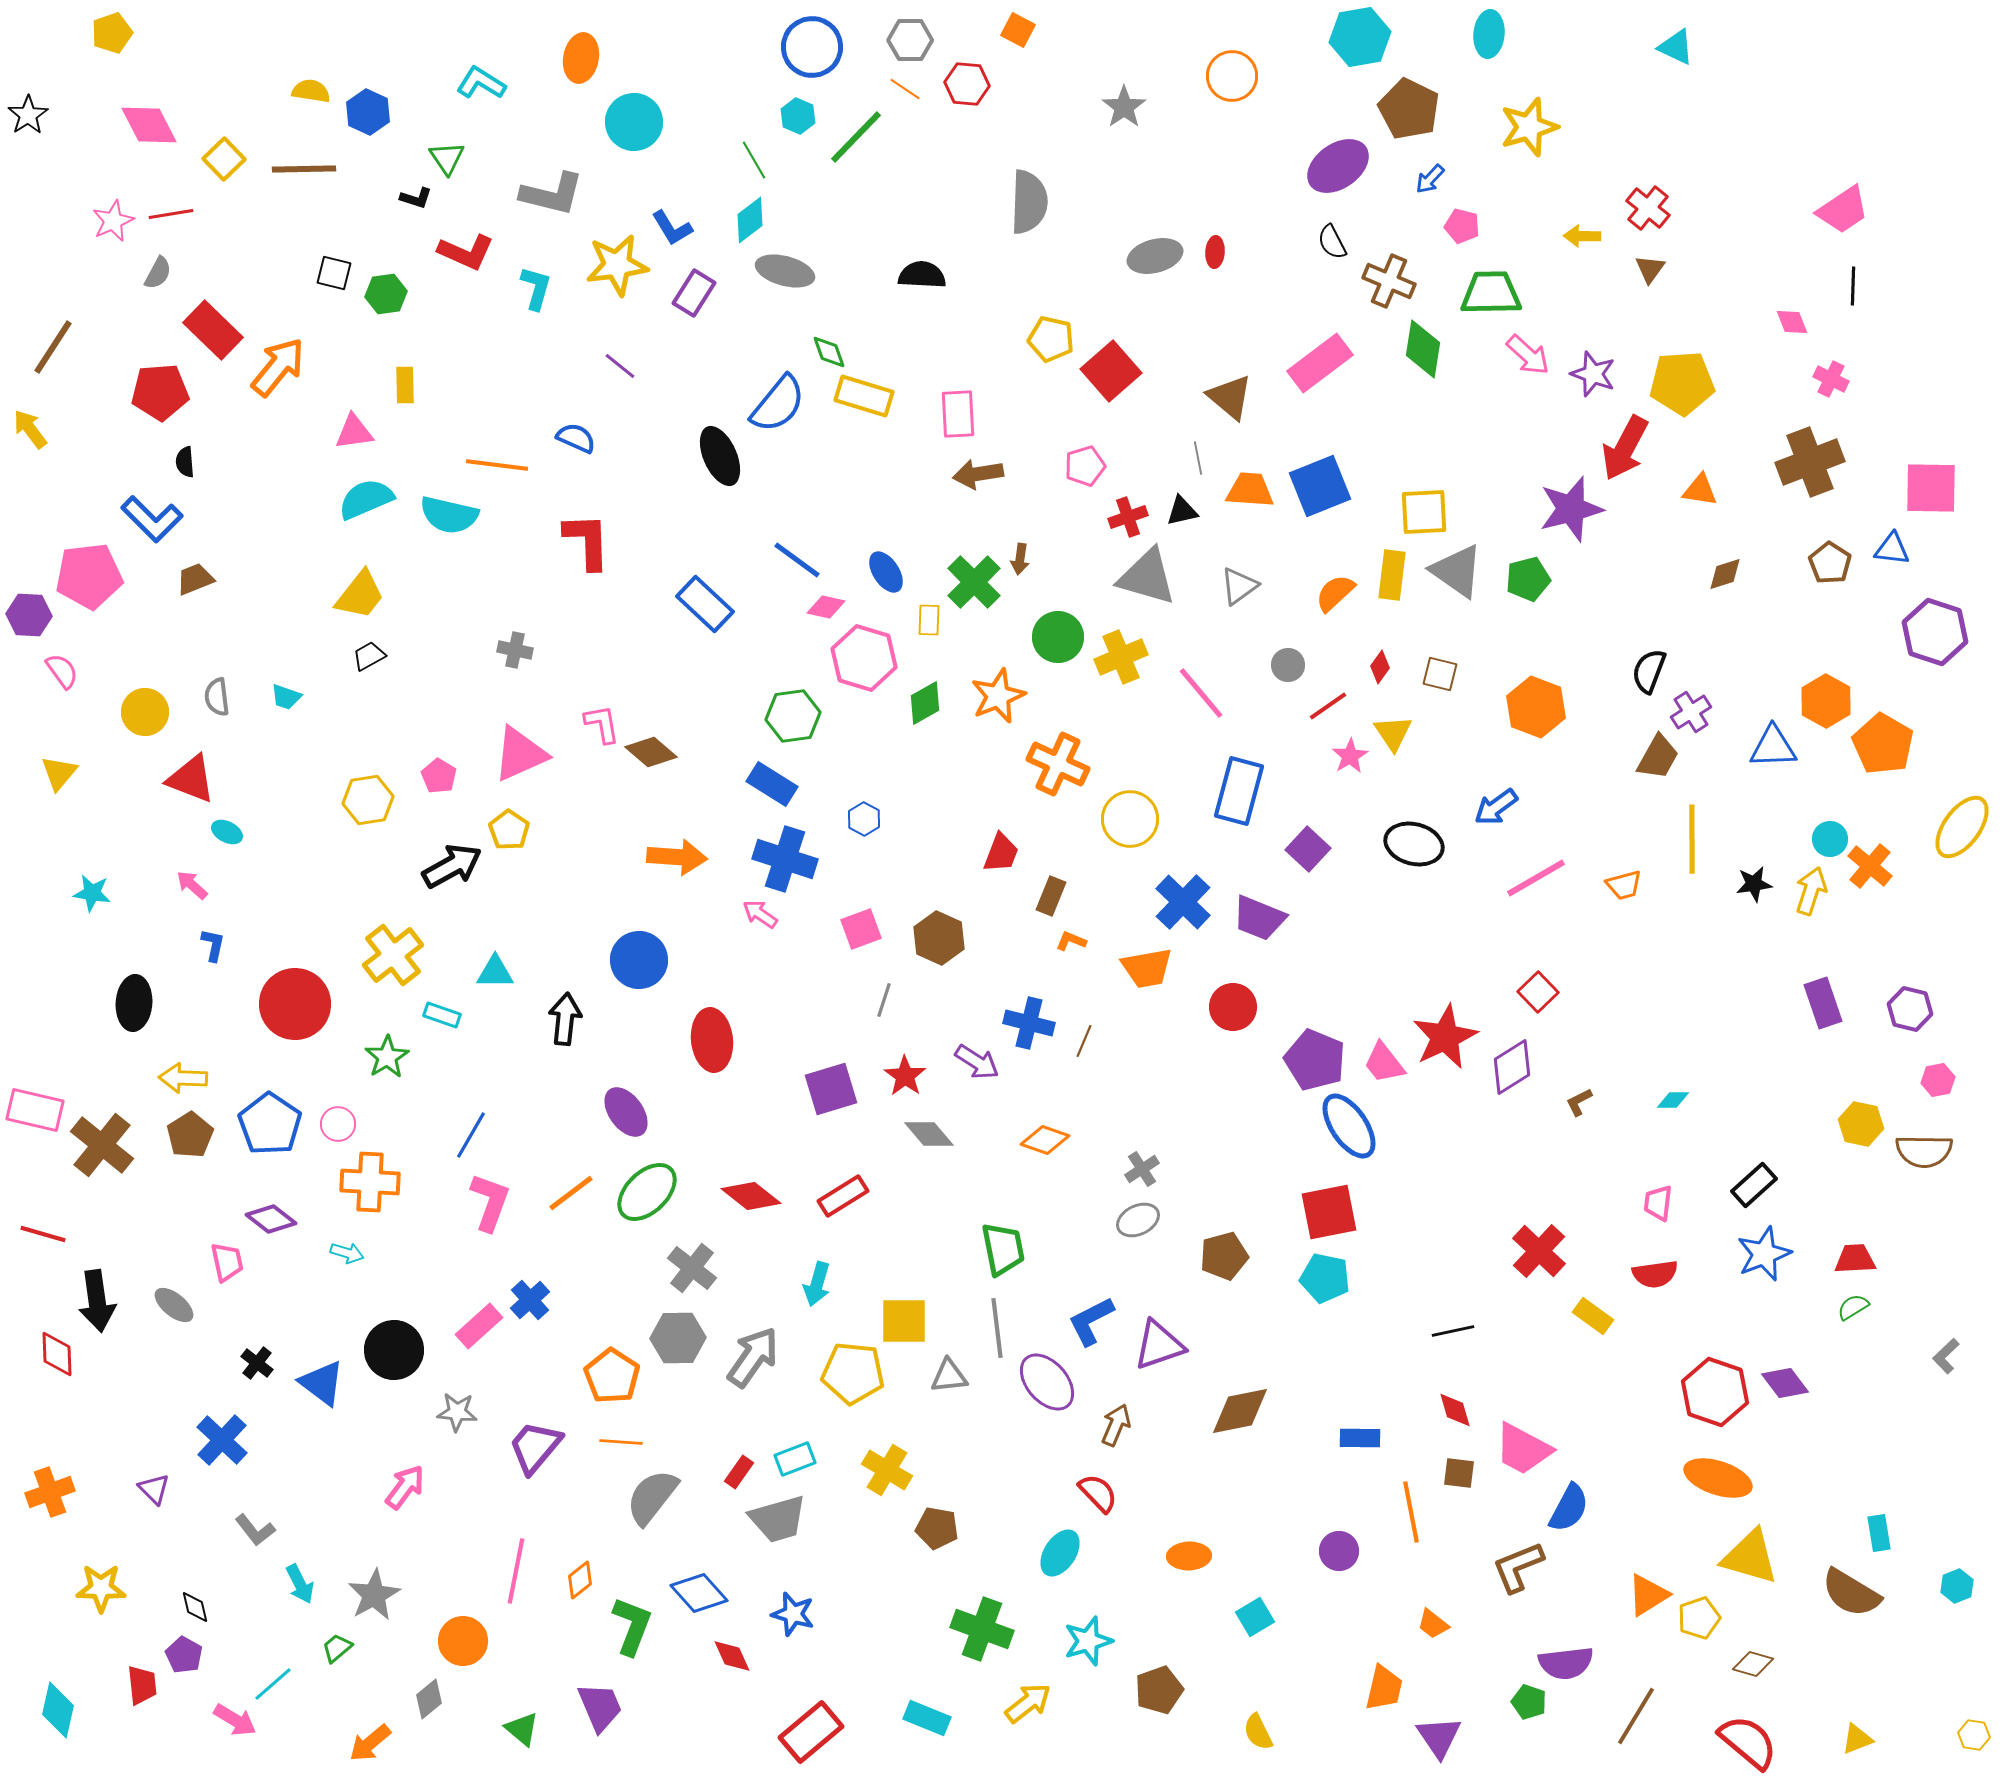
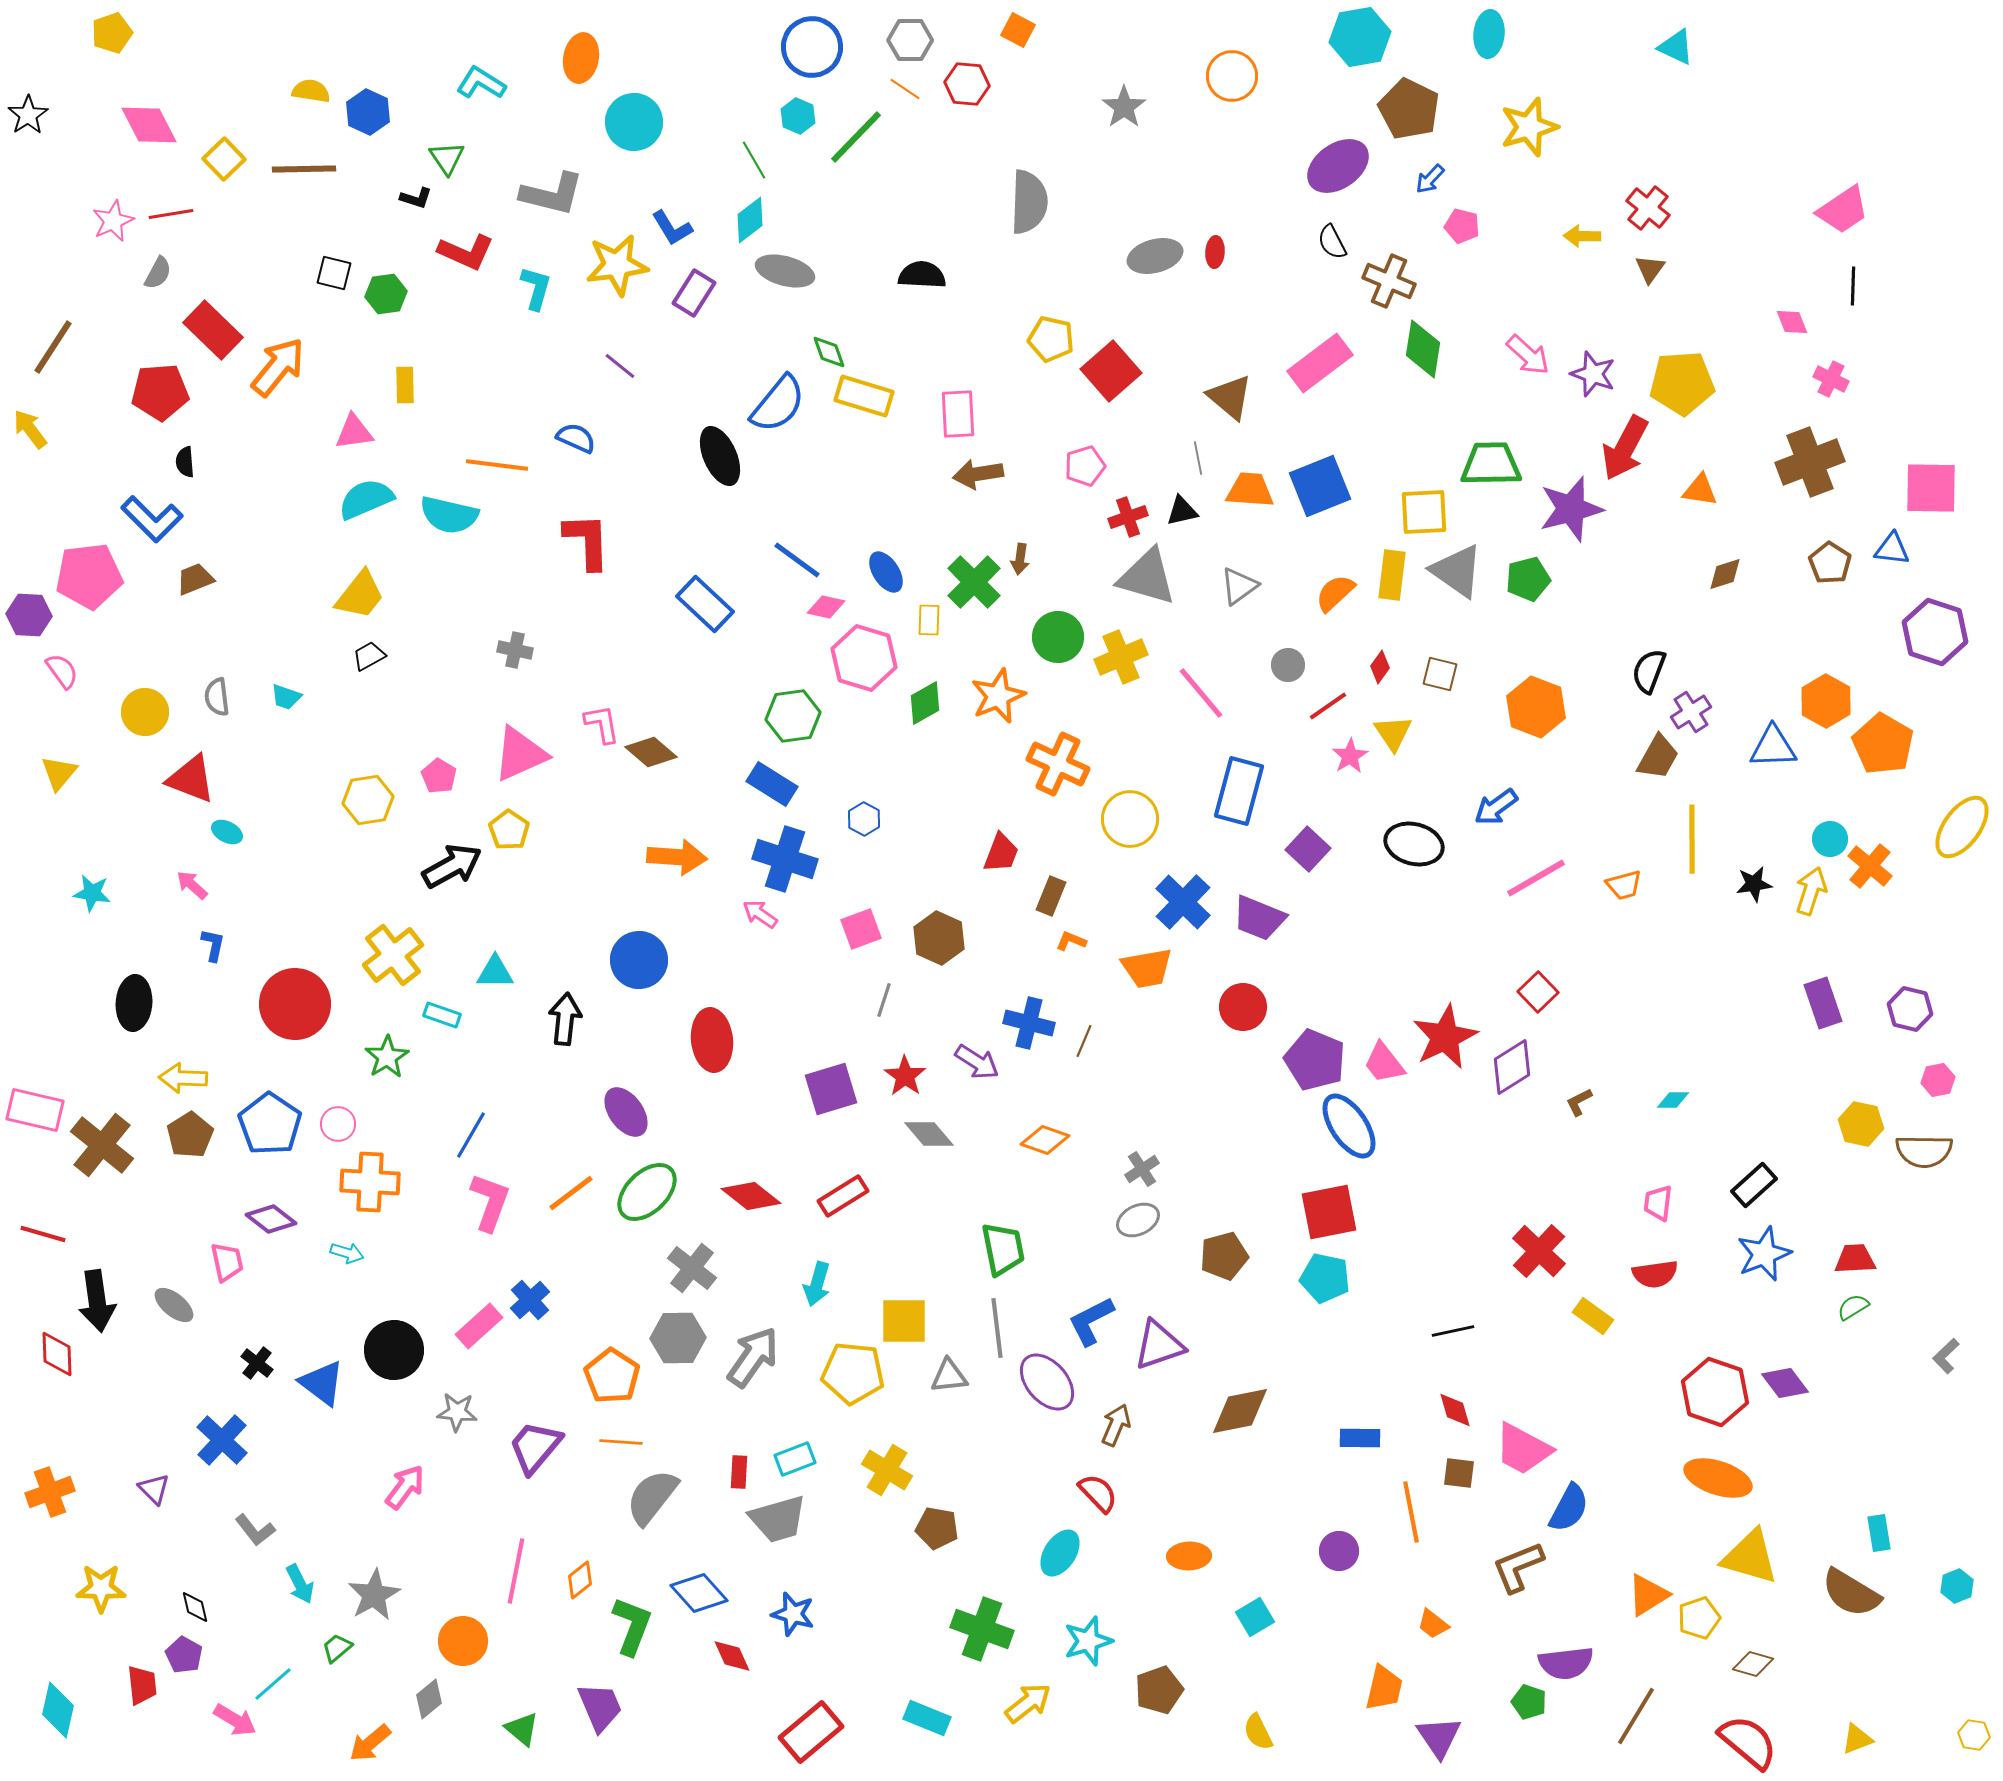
green trapezoid at (1491, 293): moved 171 px down
red circle at (1233, 1007): moved 10 px right
red rectangle at (739, 1472): rotated 32 degrees counterclockwise
